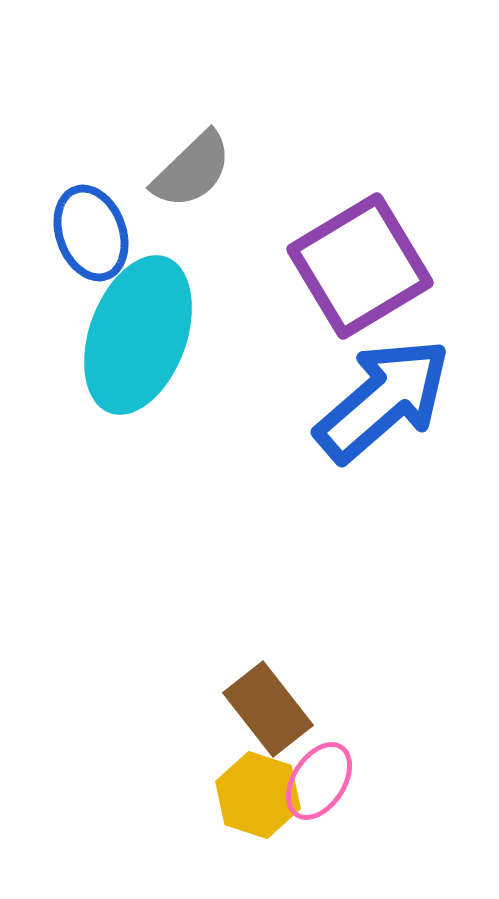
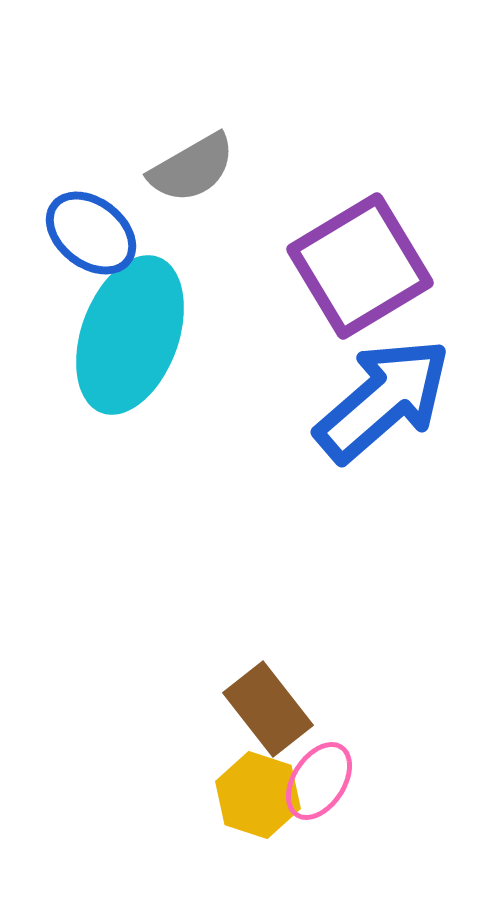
gray semicircle: moved 2 px up; rotated 14 degrees clockwise
blue ellipse: rotated 32 degrees counterclockwise
cyan ellipse: moved 8 px left
